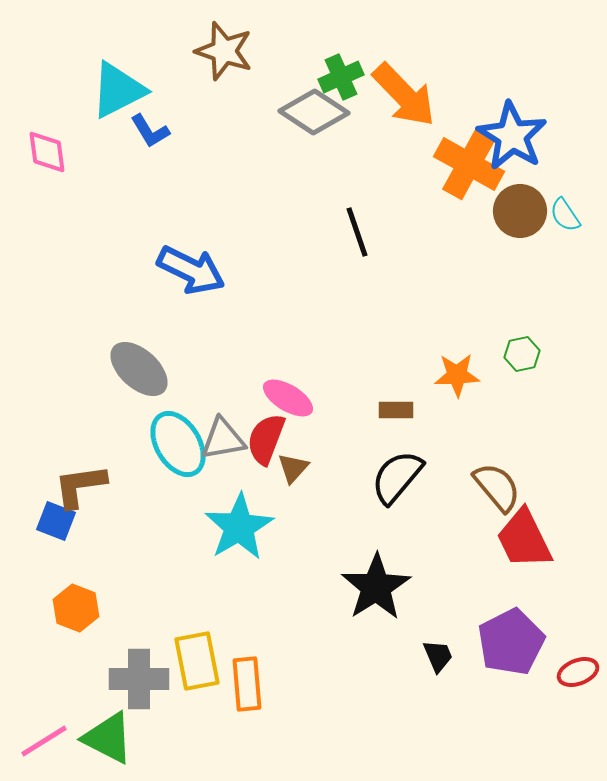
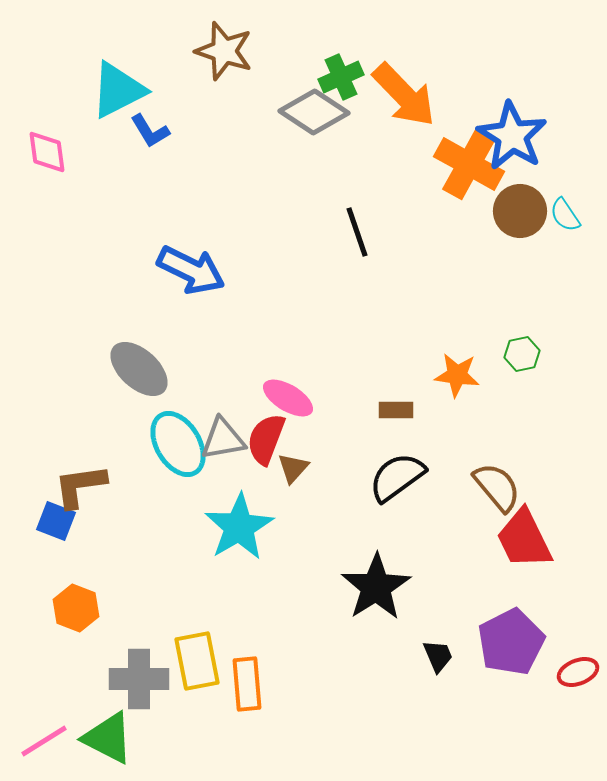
orange star: rotated 9 degrees clockwise
black semicircle: rotated 14 degrees clockwise
